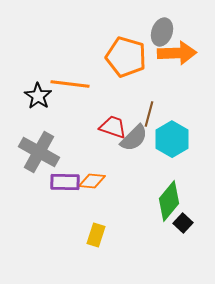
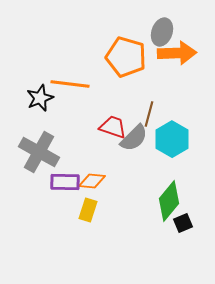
black star: moved 2 px right, 2 px down; rotated 16 degrees clockwise
black square: rotated 24 degrees clockwise
yellow rectangle: moved 8 px left, 25 px up
